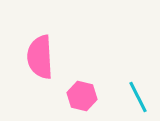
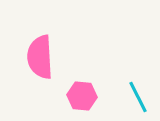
pink hexagon: rotated 8 degrees counterclockwise
